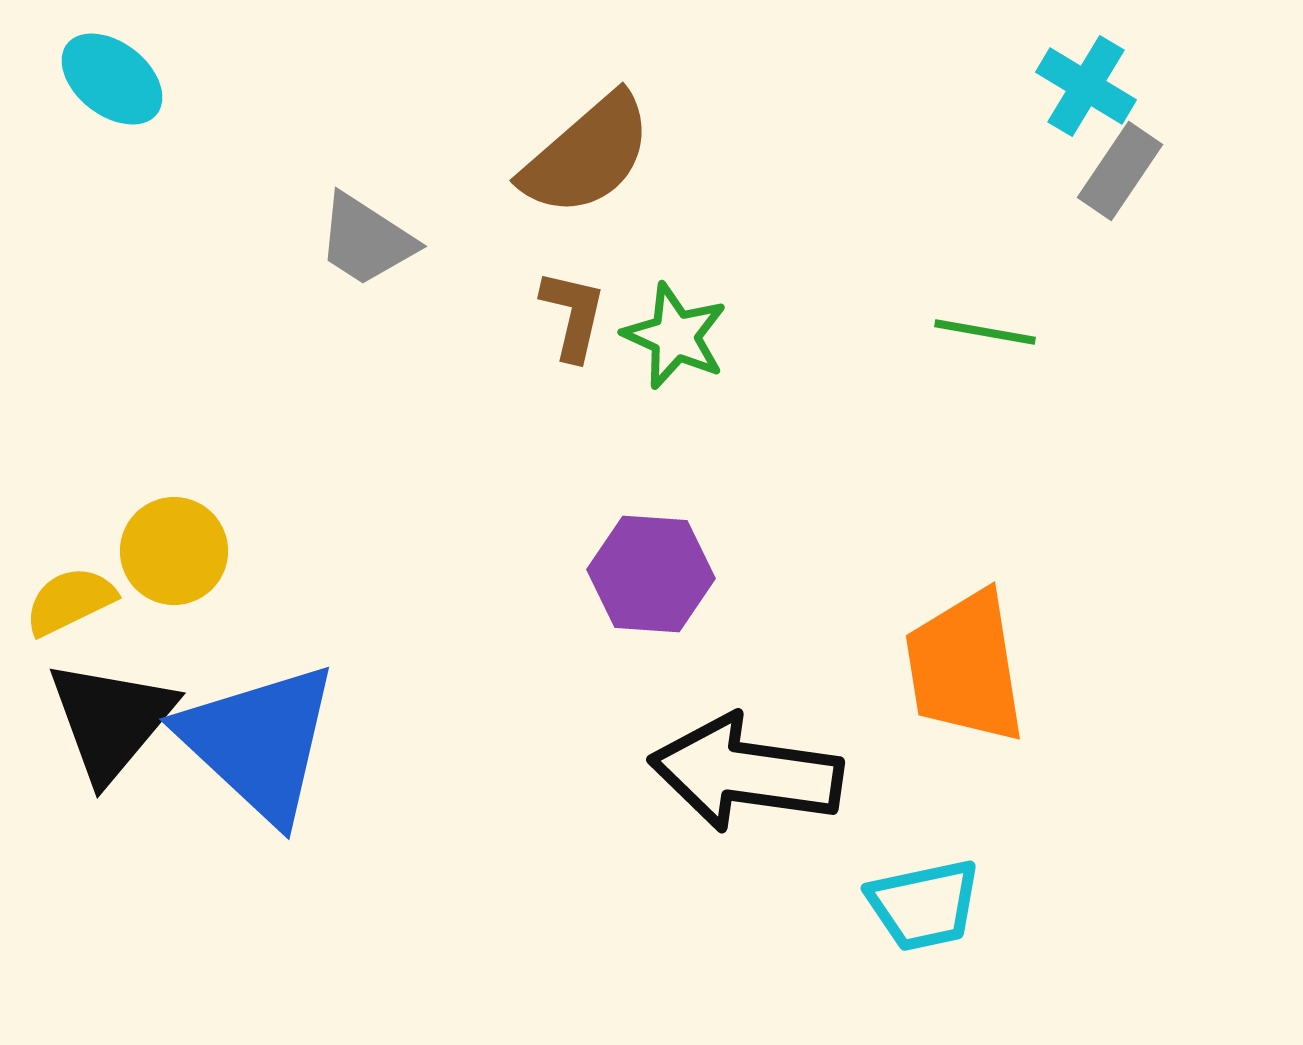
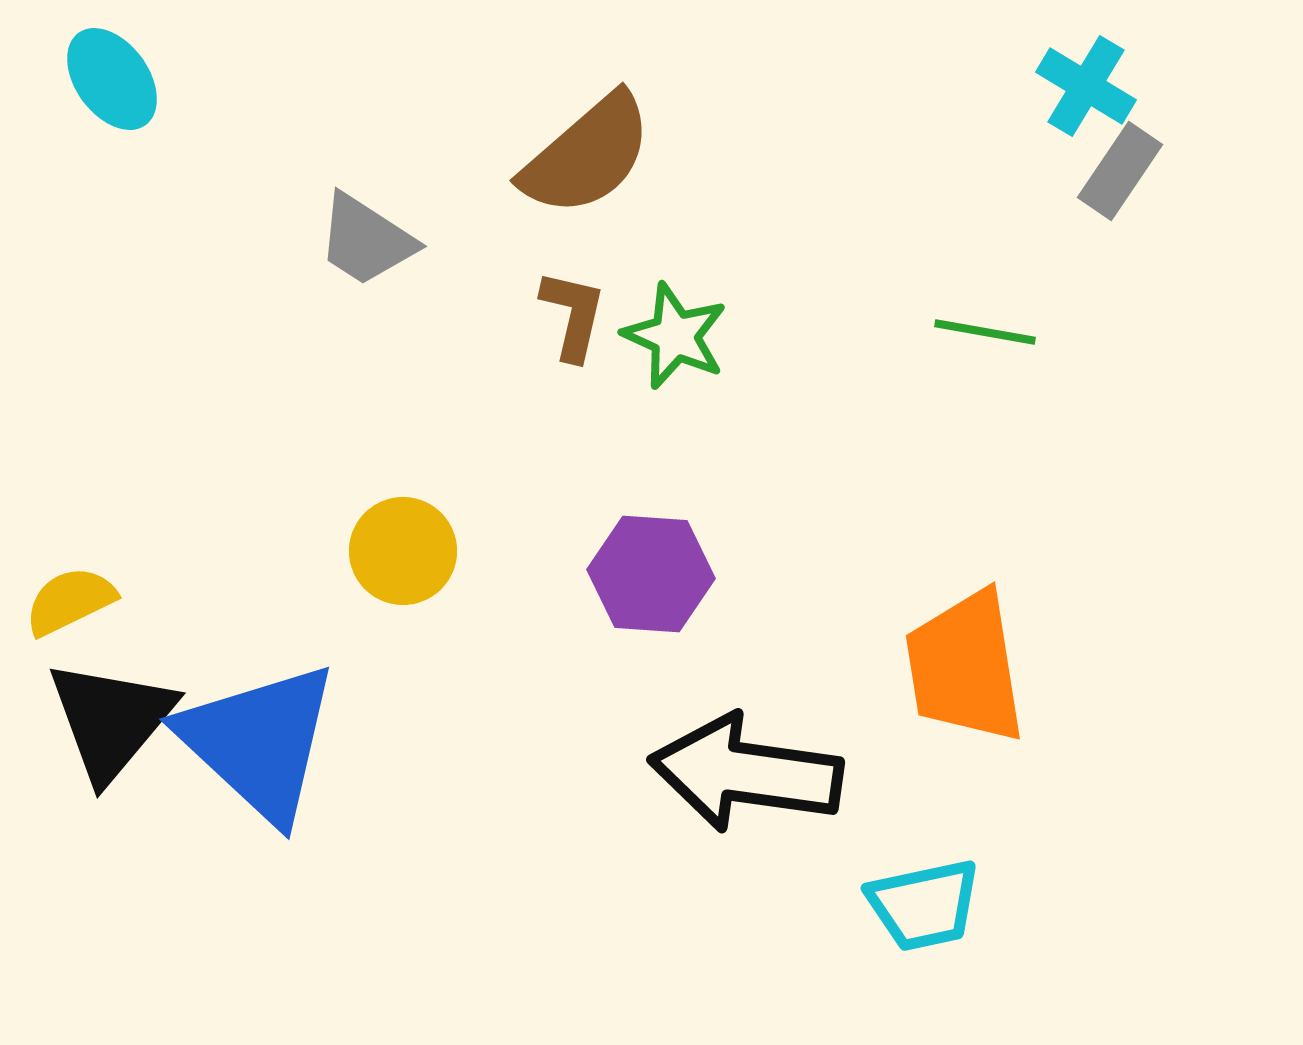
cyan ellipse: rotated 16 degrees clockwise
yellow circle: moved 229 px right
